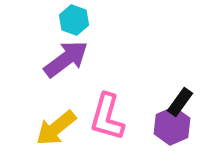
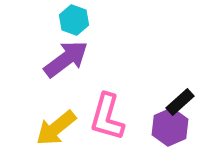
black rectangle: rotated 12 degrees clockwise
purple hexagon: moved 2 px left, 1 px down
